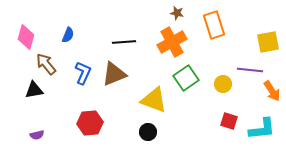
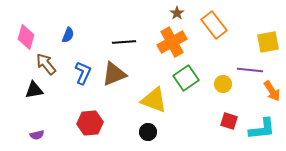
brown star: rotated 24 degrees clockwise
orange rectangle: rotated 20 degrees counterclockwise
